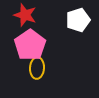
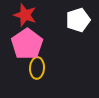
pink pentagon: moved 3 px left, 1 px up
